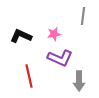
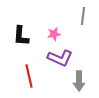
black L-shape: rotated 110 degrees counterclockwise
